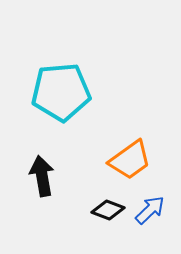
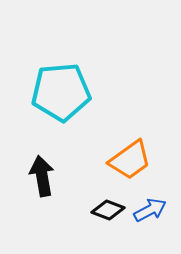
blue arrow: rotated 16 degrees clockwise
